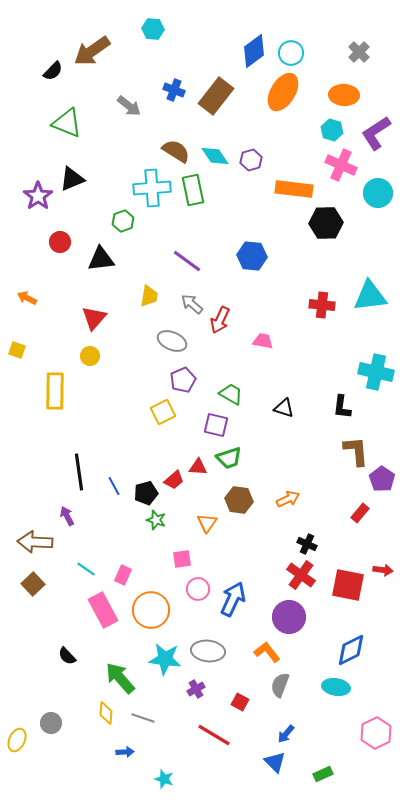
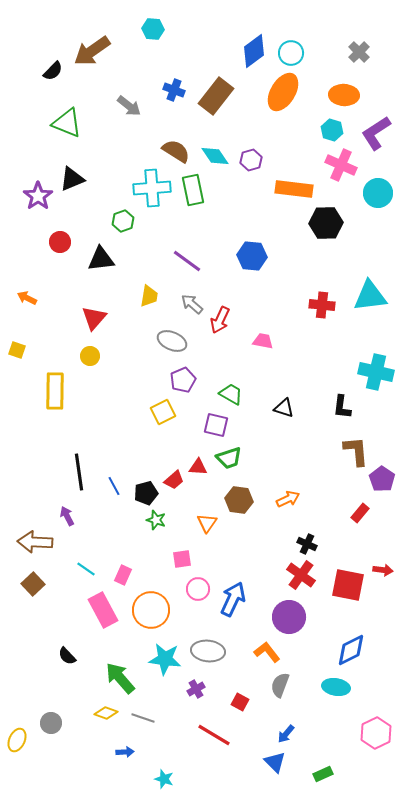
yellow diamond at (106, 713): rotated 75 degrees counterclockwise
